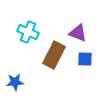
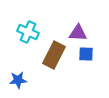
purple triangle: rotated 18 degrees counterclockwise
blue square: moved 1 px right, 5 px up
blue star: moved 3 px right, 2 px up
